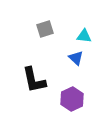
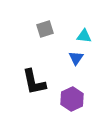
blue triangle: rotated 21 degrees clockwise
black L-shape: moved 2 px down
